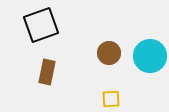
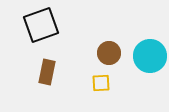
yellow square: moved 10 px left, 16 px up
